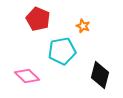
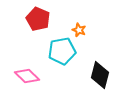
orange star: moved 4 px left, 4 px down
